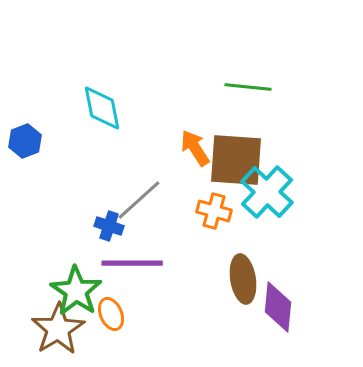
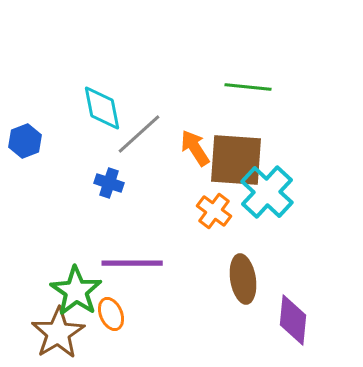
gray line: moved 66 px up
orange cross: rotated 20 degrees clockwise
blue cross: moved 43 px up
purple diamond: moved 15 px right, 13 px down
brown star: moved 4 px down
